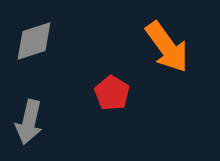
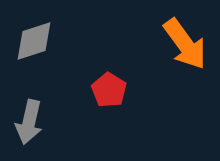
orange arrow: moved 18 px right, 3 px up
red pentagon: moved 3 px left, 3 px up
